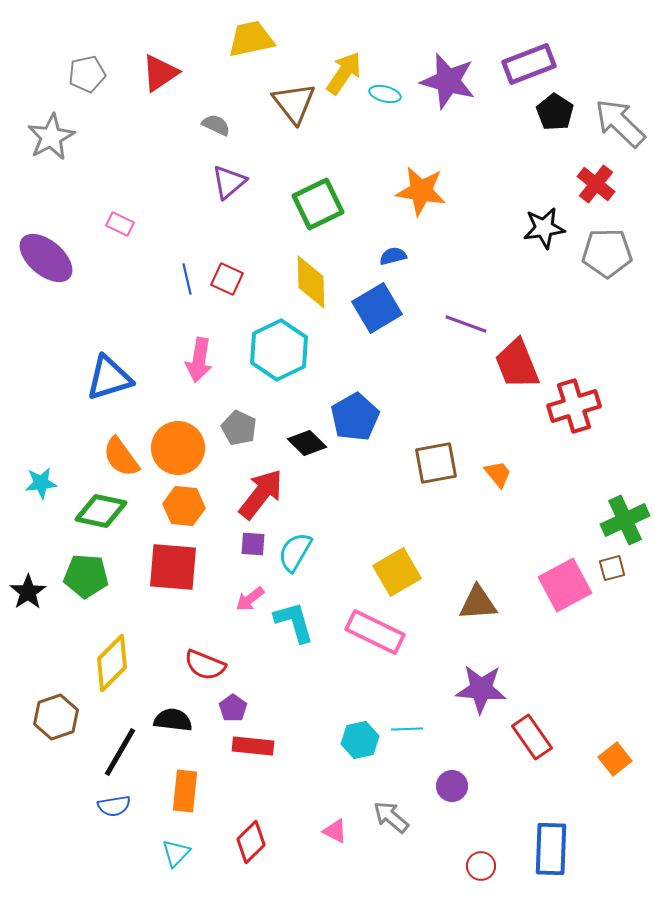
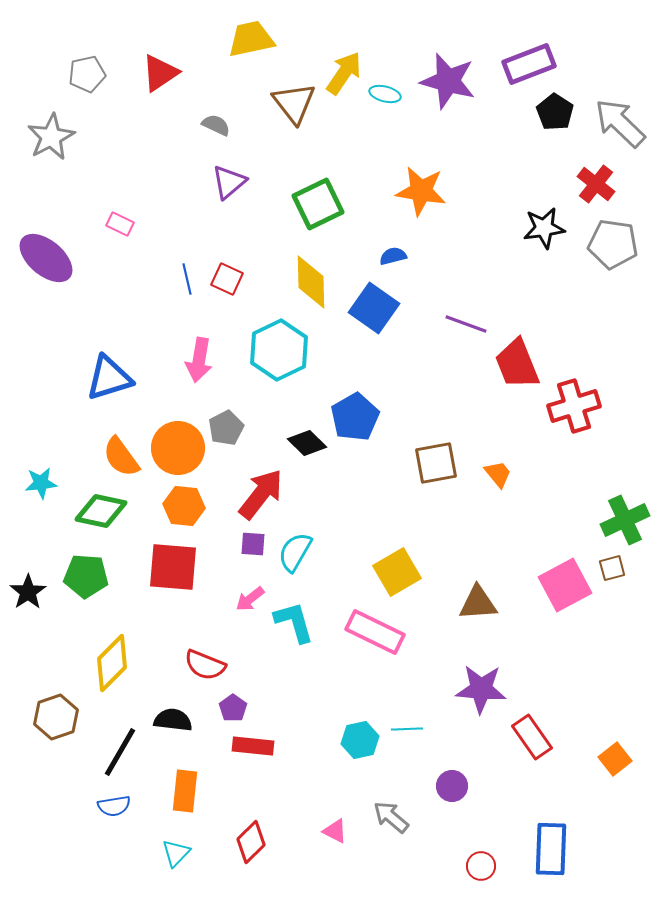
gray pentagon at (607, 253): moved 6 px right, 9 px up; rotated 9 degrees clockwise
blue square at (377, 308): moved 3 px left; rotated 24 degrees counterclockwise
gray pentagon at (239, 428): moved 13 px left; rotated 20 degrees clockwise
